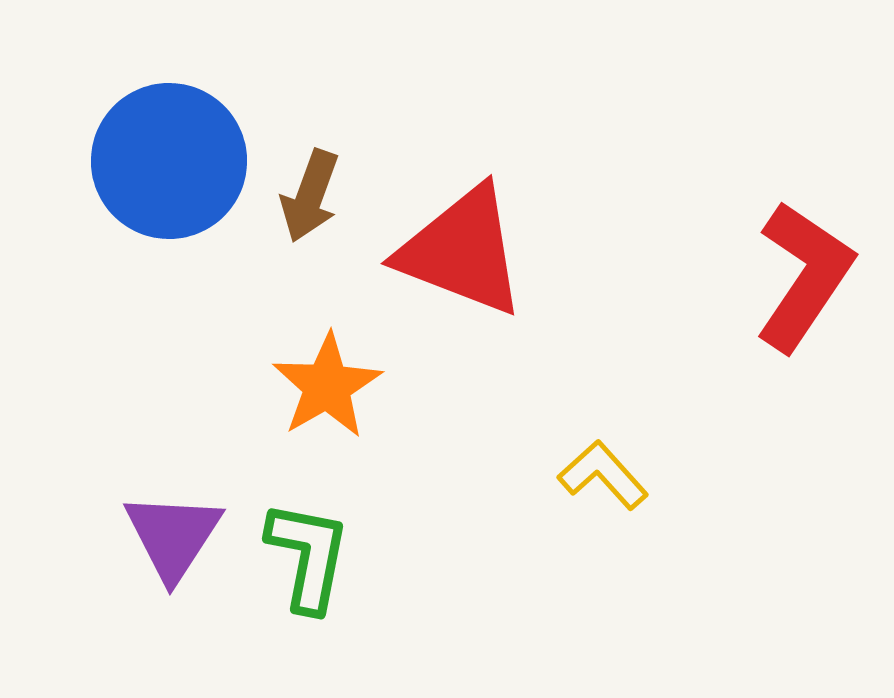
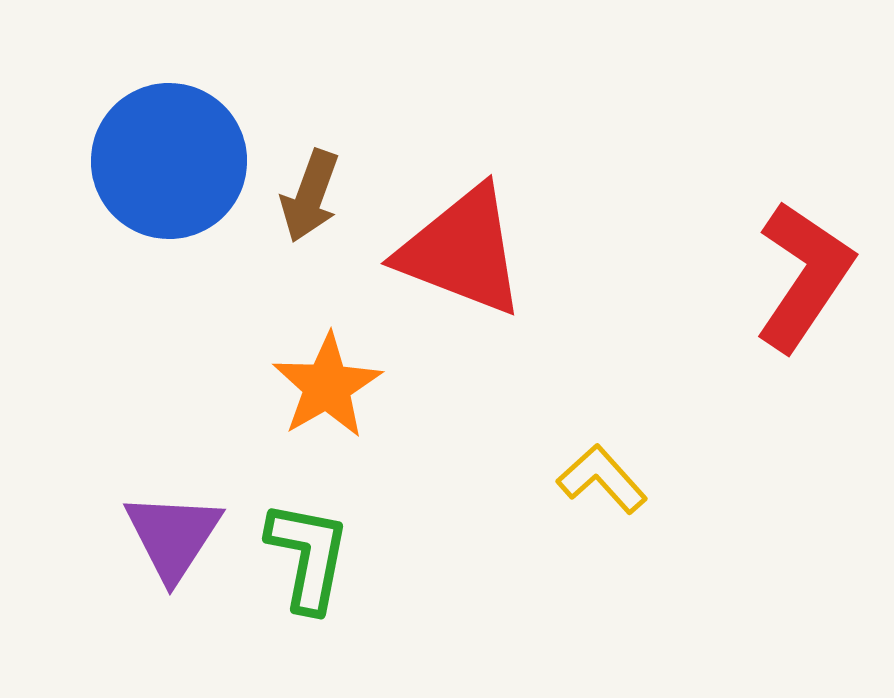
yellow L-shape: moved 1 px left, 4 px down
